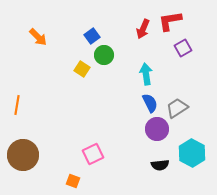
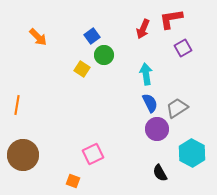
red L-shape: moved 1 px right, 2 px up
black semicircle: moved 8 px down; rotated 66 degrees clockwise
